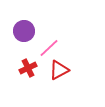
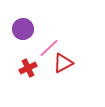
purple circle: moved 1 px left, 2 px up
red triangle: moved 4 px right, 7 px up
